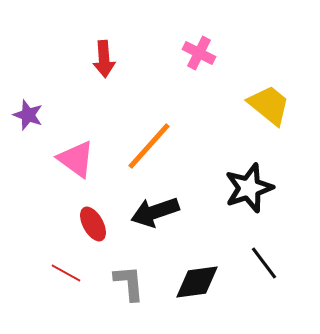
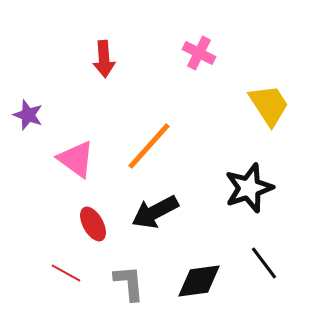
yellow trapezoid: rotated 18 degrees clockwise
black arrow: rotated 9 degrees counterclockwise
black diamond: moved 2 px right, 1 px up
